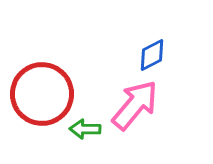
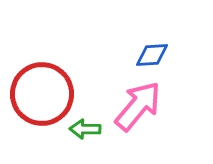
blue diamond: rotated 24 degrees clockwise
pink arrow: moved 3 px right, 1 px down
